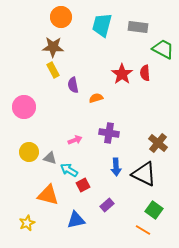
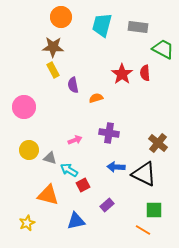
yellow circle: moved 2 px up
blue arrow: rotated 96 degrees clockwise
green square: rotated 36 degrees counterclockwise
blue triangle: moved 1 px down
